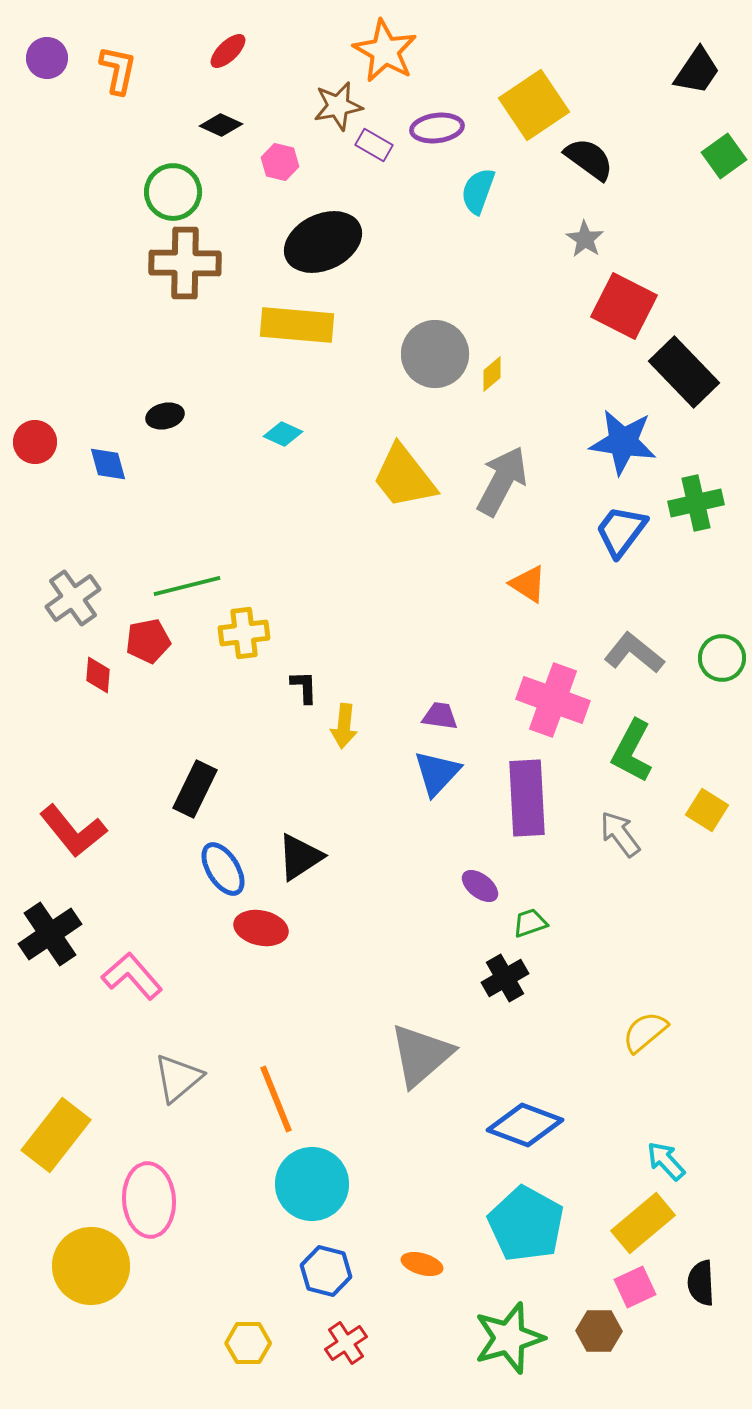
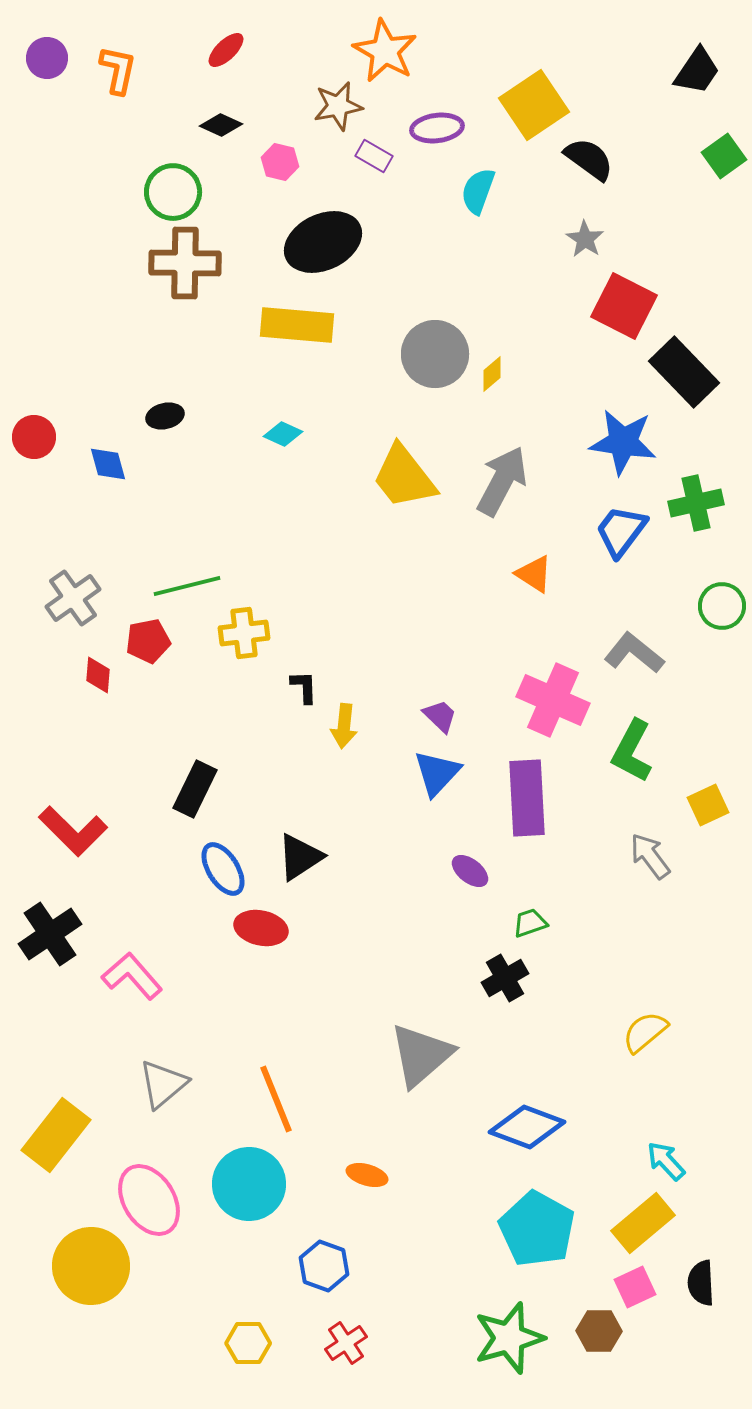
red ellipse at (228, 51): moved 2 px left, 1 px up
purple rectangle at (374, 145): moved 11 px down
red circle at (35, 442): moved 1 px left, 5 px up
orange triangle at (528, 584): moved 6 px right, 10 px up
green circle at (722, 658): moved 52 px up
pink cross at (553, 700): rotated 4 degrees clockwise
purple trapezoid at (440, 716): rotated 36 degrees clockwise
yellow square at (707, 810): moved 1 px right, 5 px up; rotated 33 degrees clockwise
red L-shape at (73, 831): rotated 6 degrees counterclockwise
gray arrow at (620, 834): moved 30 px right, 22 px down
purple ellipse at (480, 886): moved 10 px left, 15 px up
gray triangle at (178, 1078): moved 15 px left, 6 px down
blue diamond at (525, 1125): moved 2 px right, 2 px down
cyan circle at (312, 1184): moved 63 px left
pink ellipse at (149, 1200): rotated 28 degrees counterclockwise
cyan pentagon at (526, 1224): moved 11 px right, 5 px down
orange ellipse at (422, 1264): moved 55 px left, 89 px up
blue hexagon at (326, 1271): moved 2 px left, 5 px up; rotated 6 degrees clockwise
